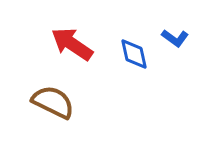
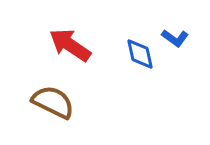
red arrow: moved 2 px left, 1 px down
blue diamond: moved 6 px right
